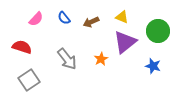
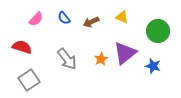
purple triangle: moved 11 px down
